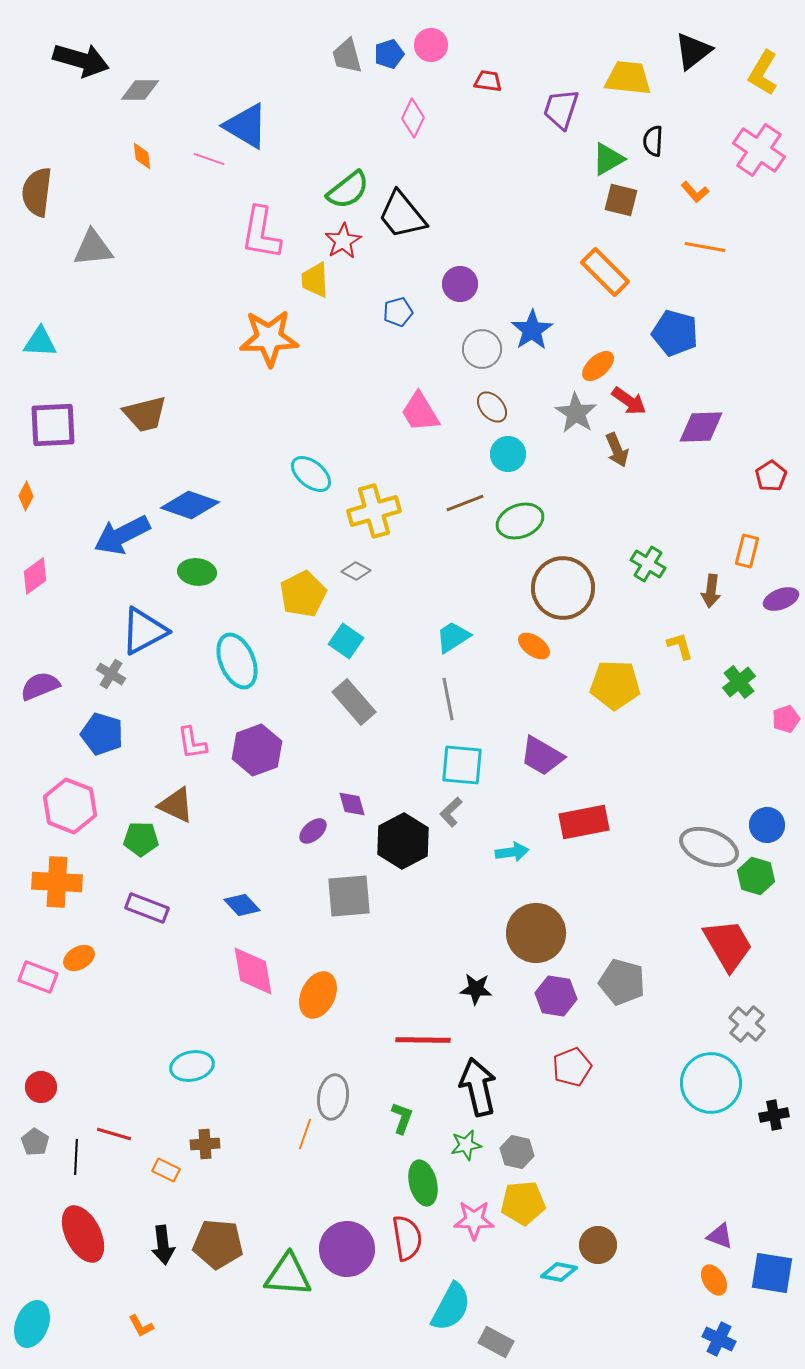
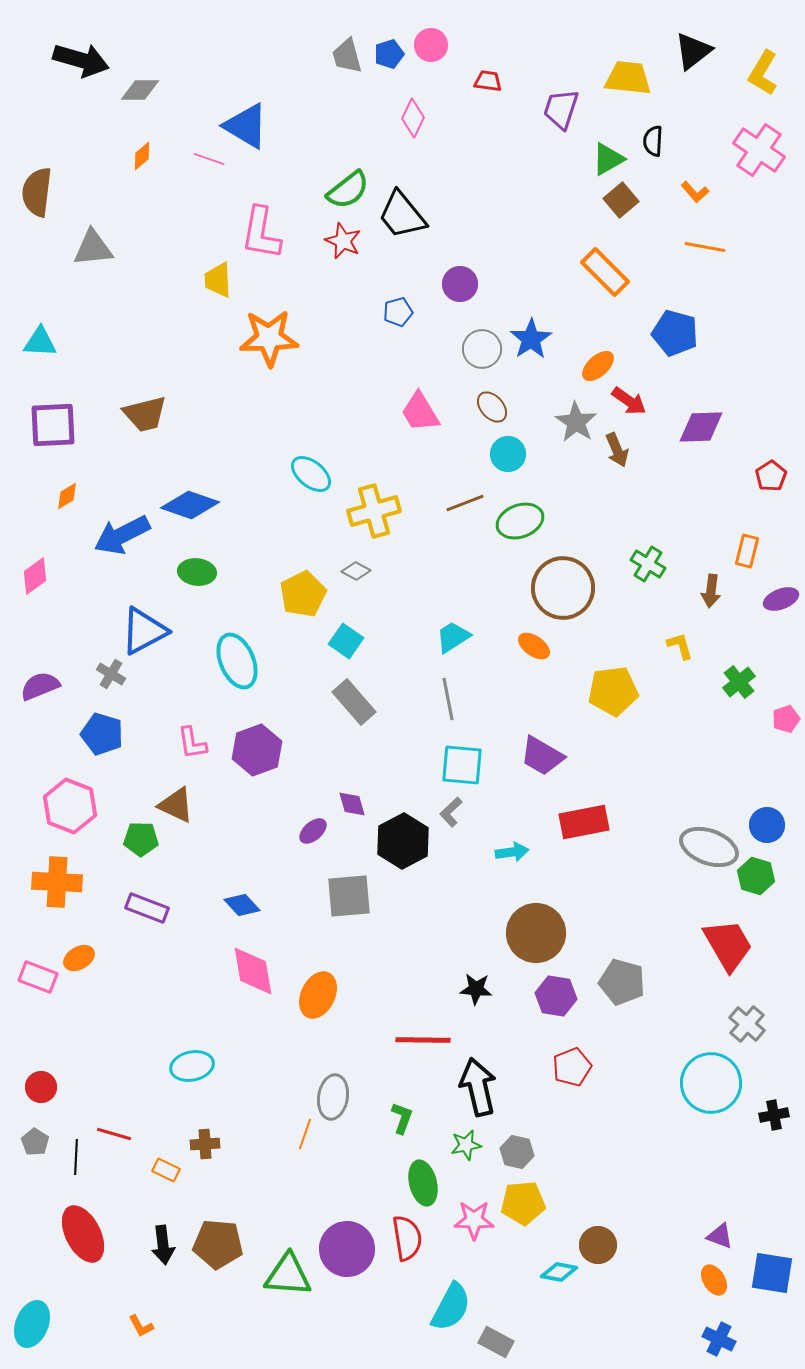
orange diamond at (142, 156): rotated 56 degrees clockwise
brown square at (621, 200): rotated 36 degrees clockwise
red star at (343, 241): rotated 18 degrees counterclockwise
yellow trapezoid at (315, 280): moved 97 px left
blue star at (532, 330): moved 1 px left, 9 px down
gray star at (576, 413): moved 9 px down
orange diamond at (26, 496): moved 41 px right; rotated 32 degrees clockwise
yellow pentagon at (615, 685): moved 2 px left, 6 px down; rotated 9 degrees counterclockwise
